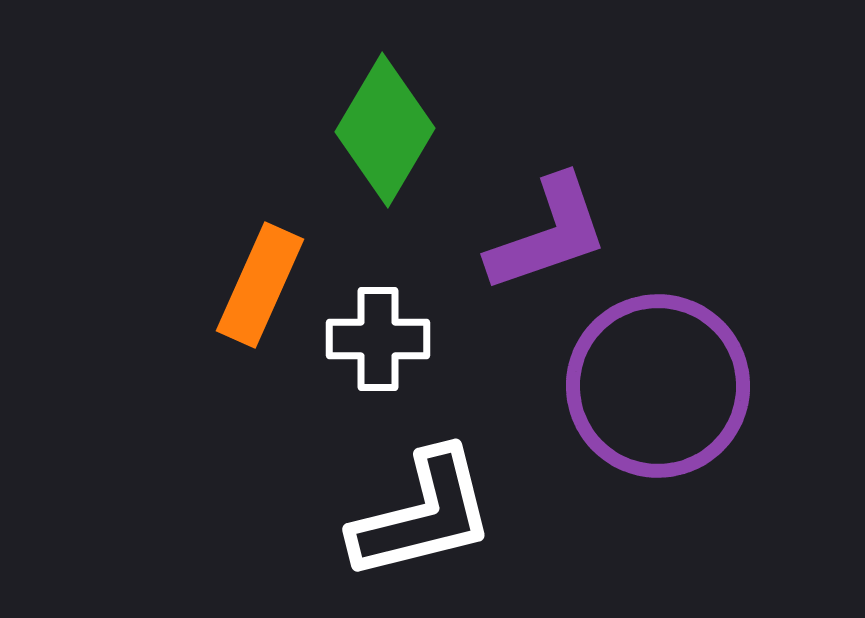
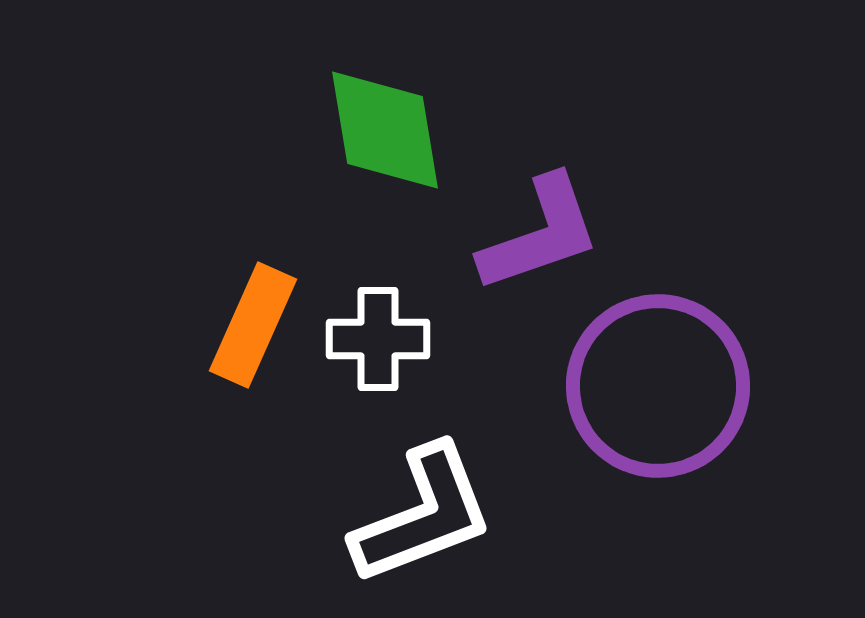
green diamond: rotated 40 degrees counterclockwise
purple L-shape: moved 8 px left
orange rectangle: moved 7 px left, 40 px down
white L-shape: rotated 7 degrees counterclockwise
